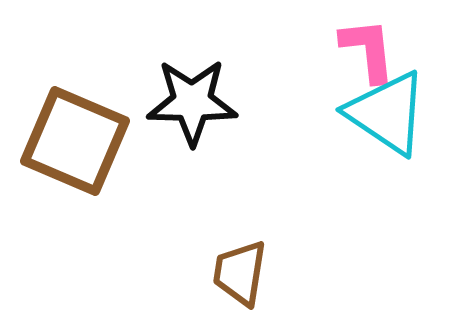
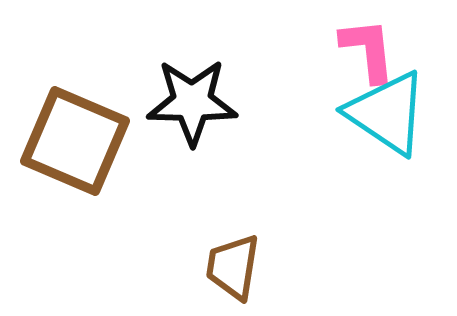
brown trapezoid: moved 7 px left, 6 px up
